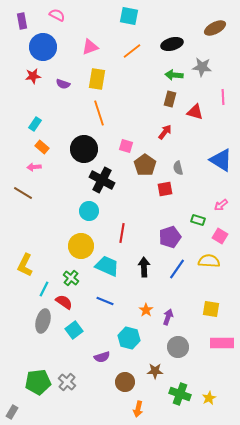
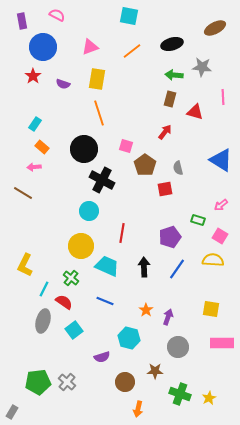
red star at (33, 76): rotated 28 degrees counterclockwise
yellow semicircle at (209, 261): moved 4 px right, 1 px up
